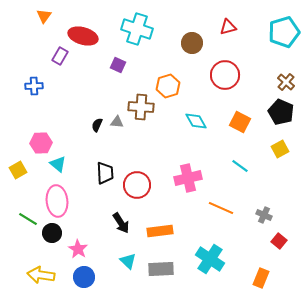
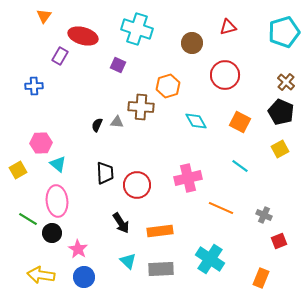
red square at (279, 241): rotated 28 degrees clockwise
